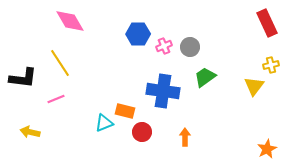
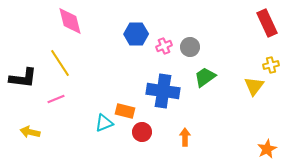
pink diamond: rotated 16 degrees clockwise
blue hexagon: moved 2 px left
